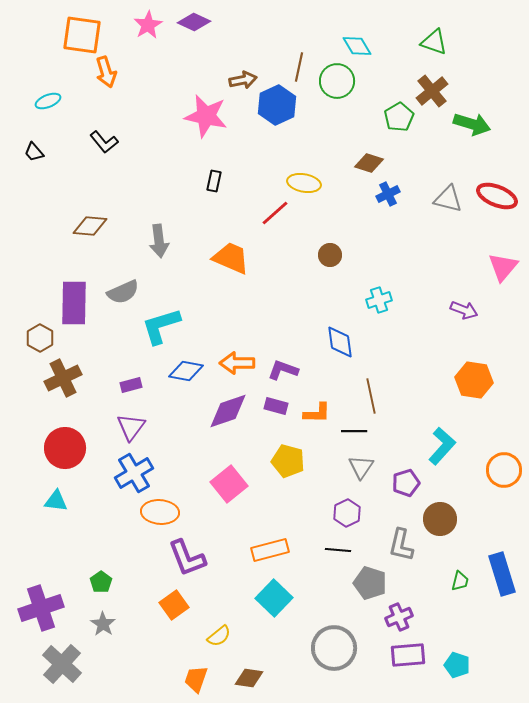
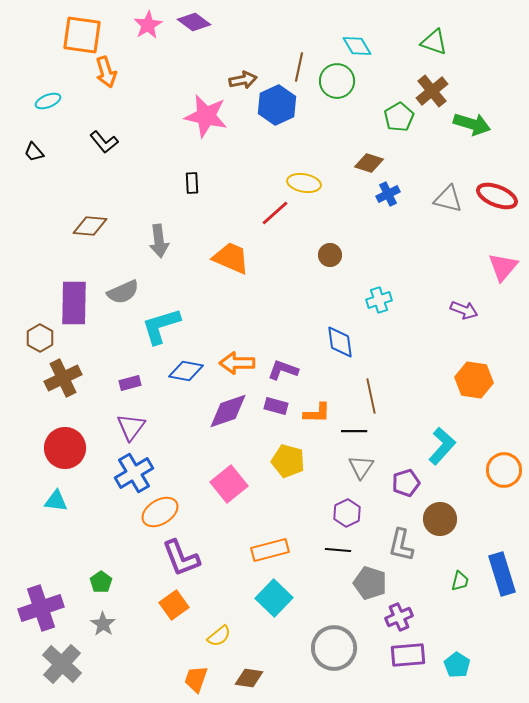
purple diamond at (194, 22): rotated 12 degrees clockwise
black rectangle at (214, 181): moved 22 px left, 2 px down; rotated 15 degrees counterclockwise
purple rectangle at (131, 385): moved 1 px left, 2 px up
orange ellipse at (160, 512): rotated 36 degrees counterclockwise
purple L-shape at (187, 558): moved 6 px left
cyan pentagon at (457, 665): rotated 15 degrees clockwise
